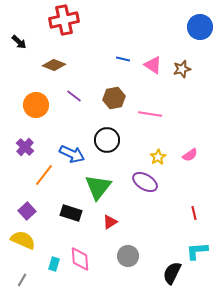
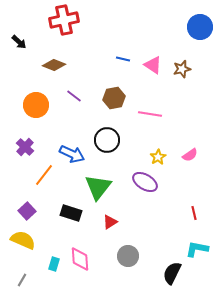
cyan L-shape: moved 2 px up; rotated 15 degrees clockwise
